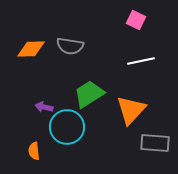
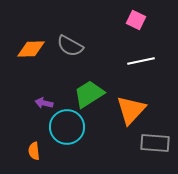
gray semicircle: rotated 20 degrees clockwise
purple arrow: moved 4 px up
